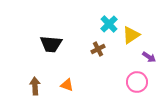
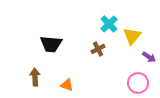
yellow triangle: moved 1 px right, 1 px down; rotated 18 degrees counterclockwise
pink circle: moved 1 px right, 1 px down
brown arrow: moved 9 px up
